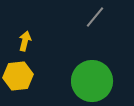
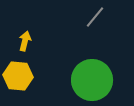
yellow hexagon: rotated 12 degrees clockwise
green circle: moved 1 px up
